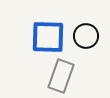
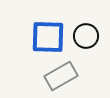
gray rectangle: rotated 40 degrees clockwise
